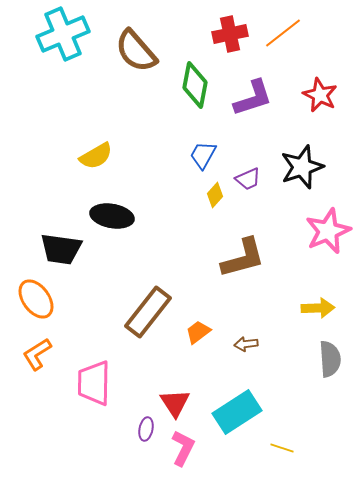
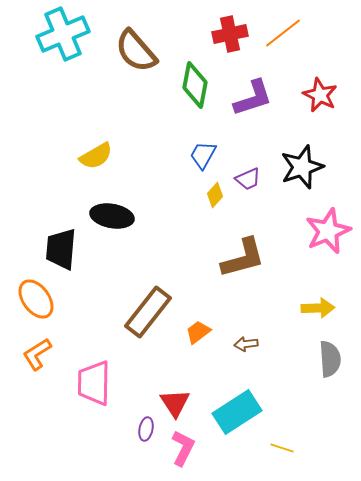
black trapezoid: rotated 87 degrees clockwise
